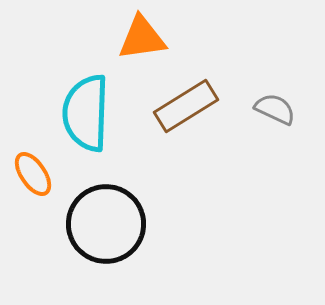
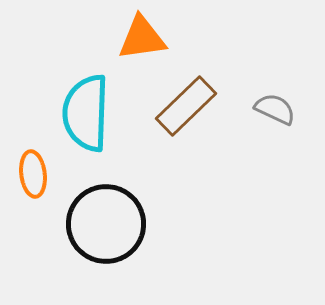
brown rectangle: rotated 12 degrees counterclockwise
orange ellipse: rotated 27 degrees clockwise
